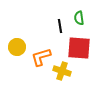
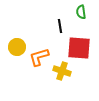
green semicircle: moved 2 px right, 6 px up
orange L-shape: moved 2 px left
